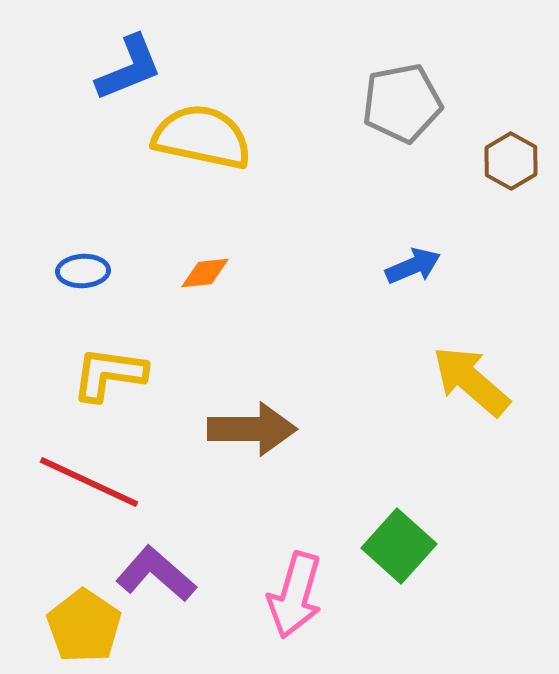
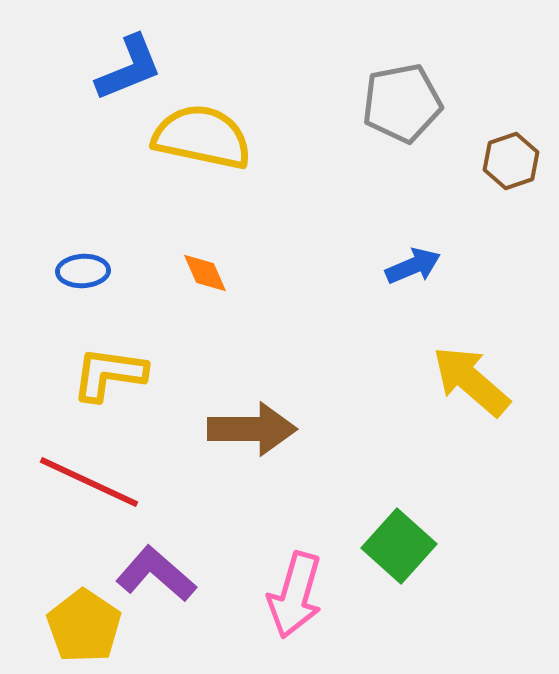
brown hexagon: rotated 12 degrees clockwise
orange diamond: rotated 72 degrees clockwise
